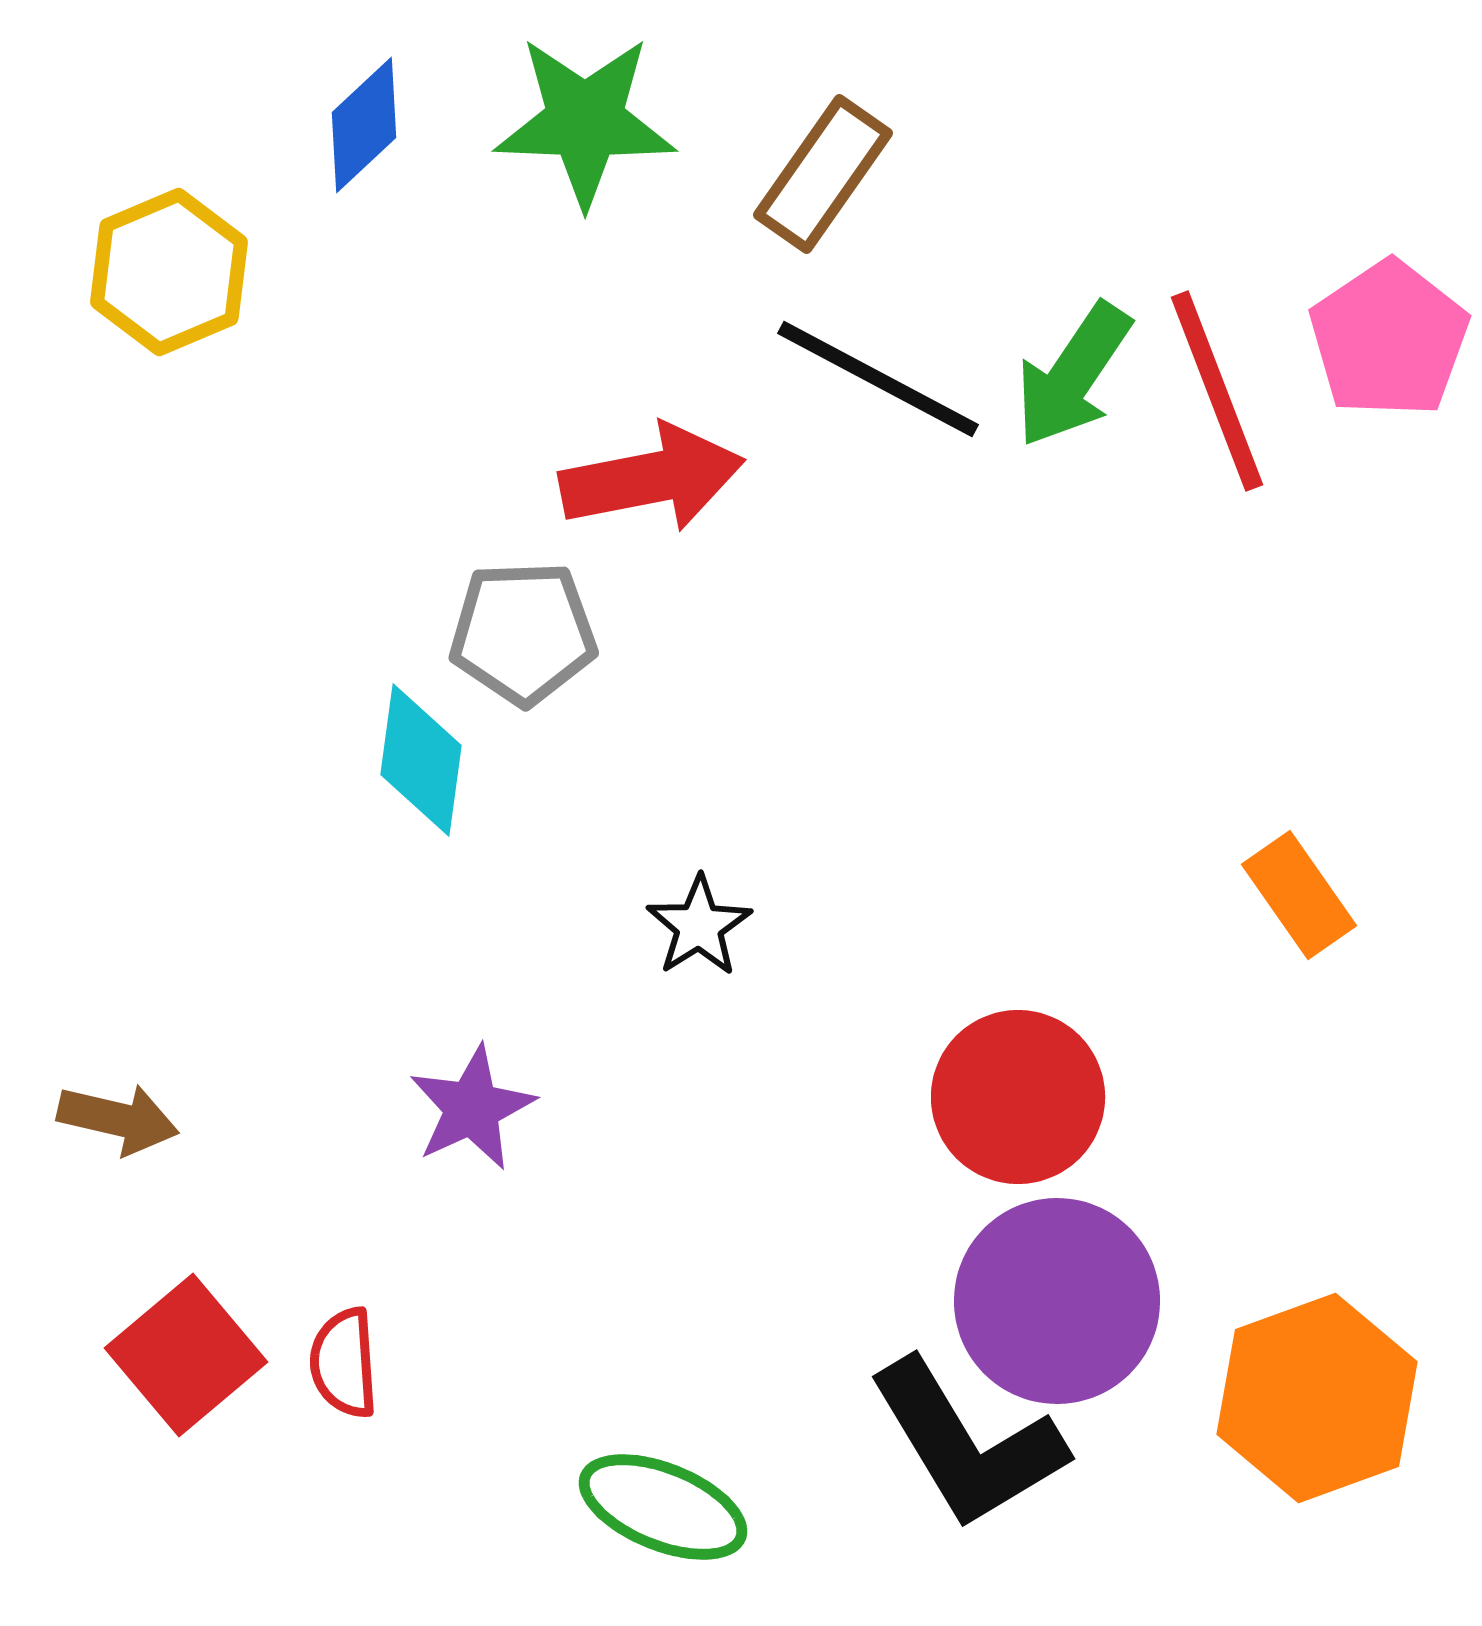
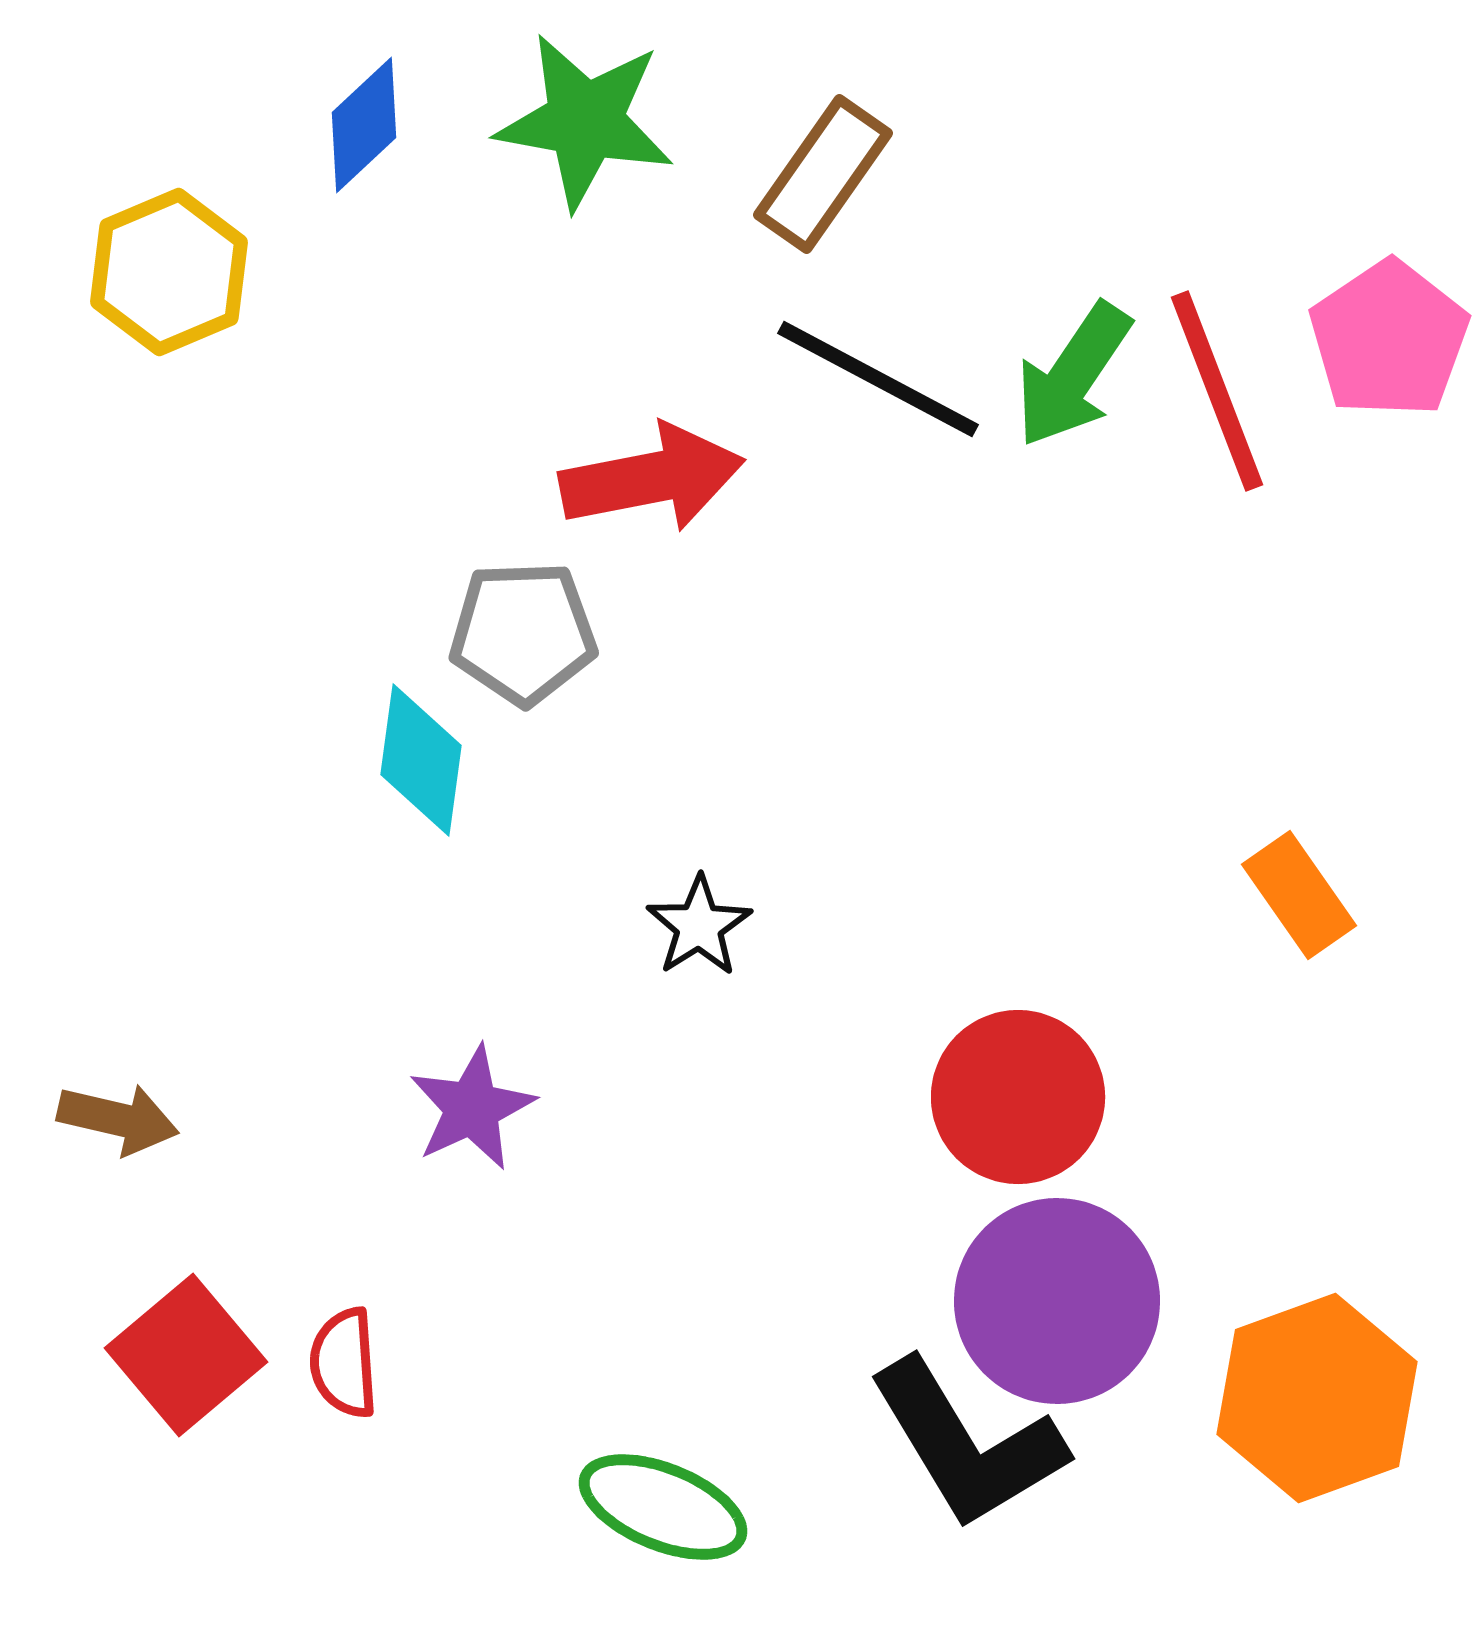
green star: rotated 8 degrees clockwise
